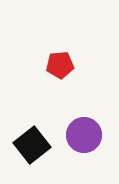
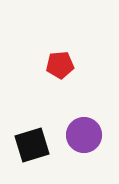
black square: rotated 21 degrees clockwise
